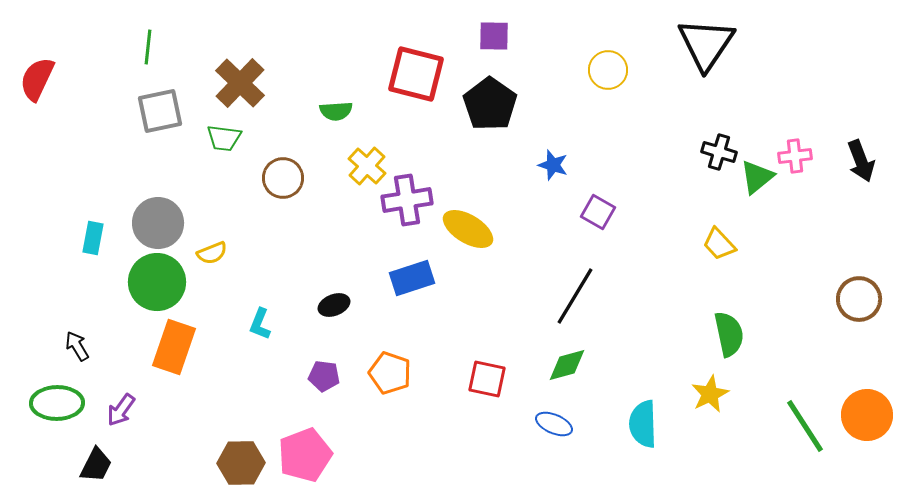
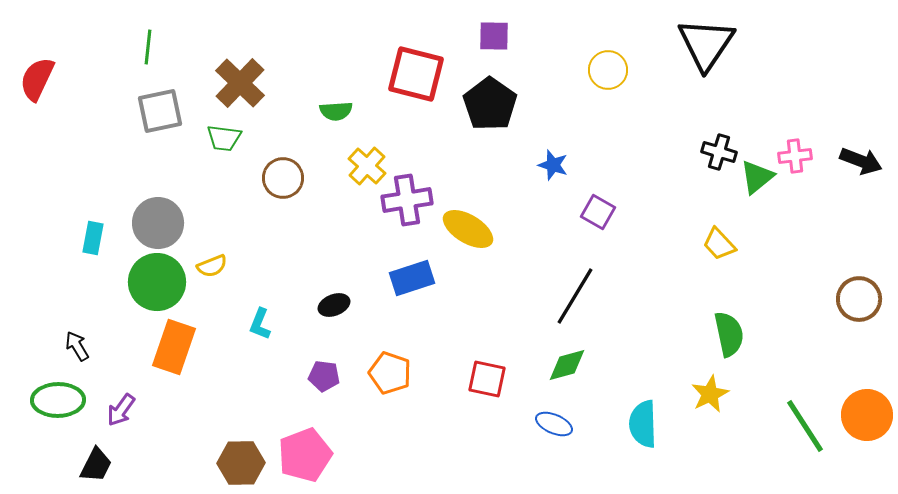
black arrow at (861, 161): rotated 48 degrees counterclockwise
yellow semicircle at (212, 253): moved 13 px down
green ellipse at (57, 403): moved 1 px right, 3 px up
